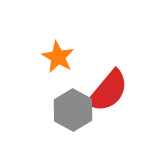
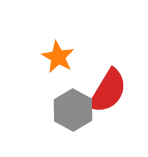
red semicircle: rotated 9 degrees counterclockwise
